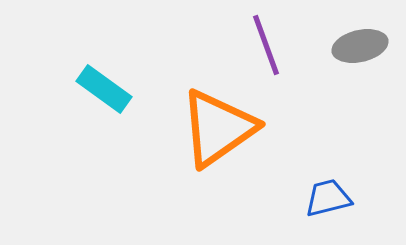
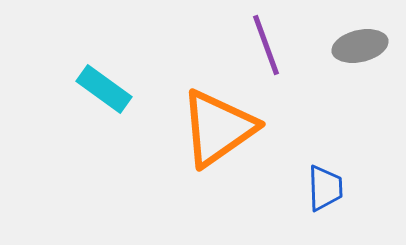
blue trapezoid: moved 3 px left, 10 px up; rotated 102 degrees clockwise
